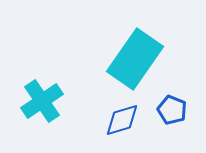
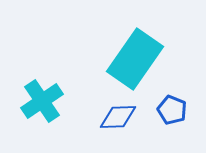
blue diamond: moved 4 px left, 3 px up; rotated 15 degrees clockwise
